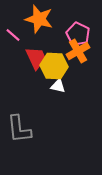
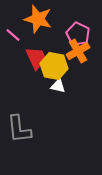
orange star: moved 1 px left
yellow hexagon: rotated 8 degrees clockwise
